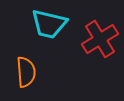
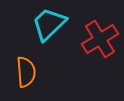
cyan trapezoid: rotated 123 degrees clockwise
